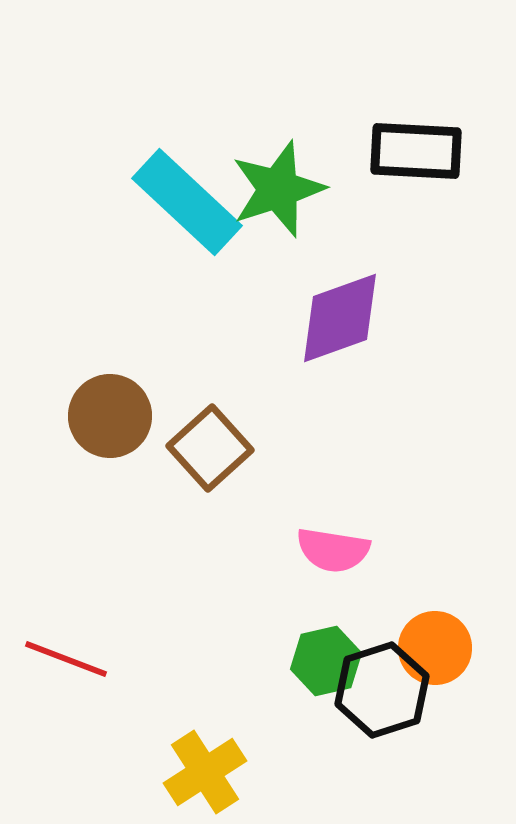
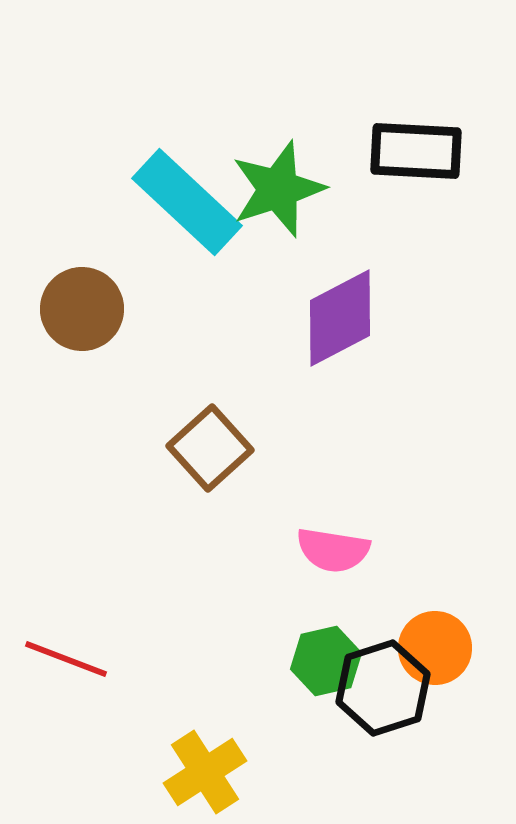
purple diamond: rotated 8 degrees counterclockwise
brown circle: moved 28 px left, 107 px up
black hexagon: moved 1 px right, 2 px up
